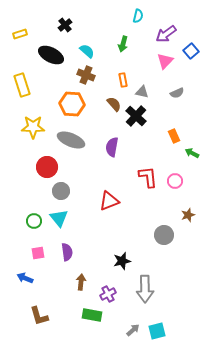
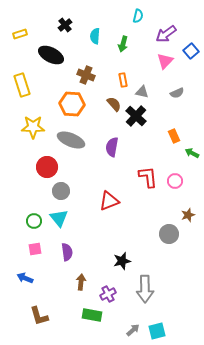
cyan semicircle at (87, 51): moved 8 px right, 15 px up; rotated 126 degrees counterclockwise
gray circle at (164, 235): moved 5 px right, 1 px up
pink square at (38, 253): moved 3 px left, 4 px up
